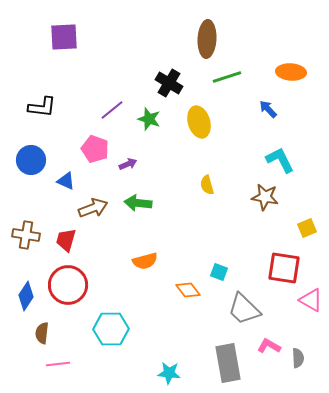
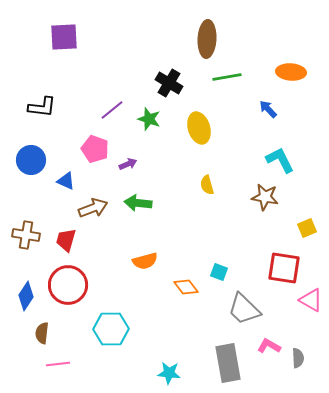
green line: rotated 8 degrees clockwise
yellow ellipse: moved 6 px down
orange diamond: moved 2 px left, 3 px up
